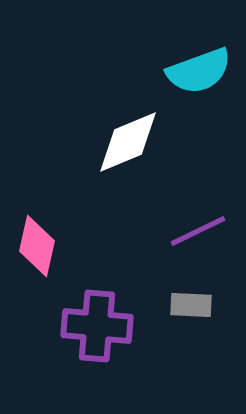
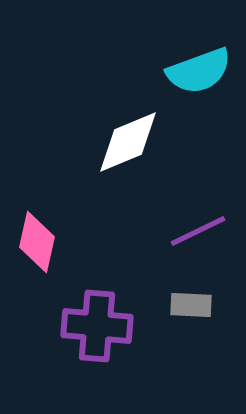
pink diamond: moved 4 px up
